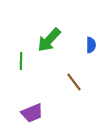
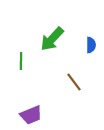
green arrow: moved 3 px right, 1 px up
purple trapezoid: moved 1 px left, 2 px down
